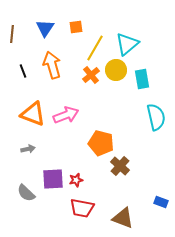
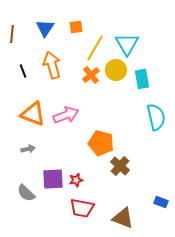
cyan triangle: rotated 20 degrees counterclockwise
